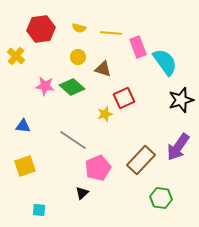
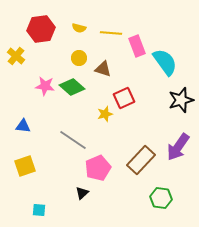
pink rectangle: moved 1 px left, 1 px up
yellow circle: moved 1 px right, 1 px down
